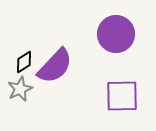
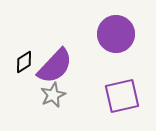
gray star: moved 33 px right, 6 px down
purple square: rotated 12 degrees counterclockwise
